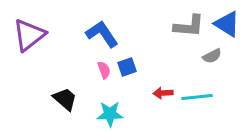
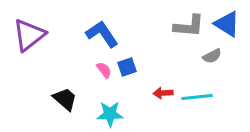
pink semicircle: rotated 18 degrees counterclockwise
